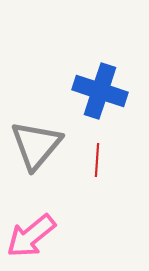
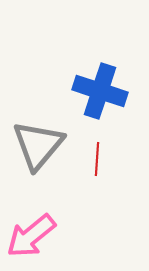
gray triangle: moved 2 px right
red line: moved 1 px up
